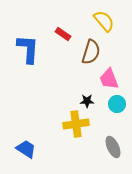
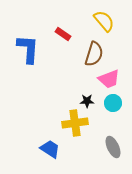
brown semicircle: moved 3 px right, 2 px down
pink trapezoid: rotated 90 degrees counterclockwise
cyan circle: moved 4 px left, 1 px up
yellow cross: moved 1 px left, 1 px up
blue trapezoid: moved 24 px right
